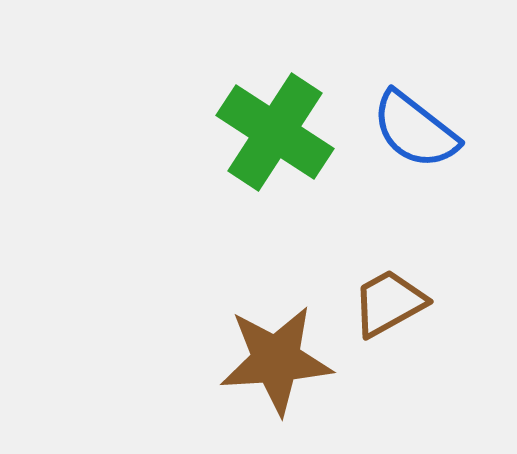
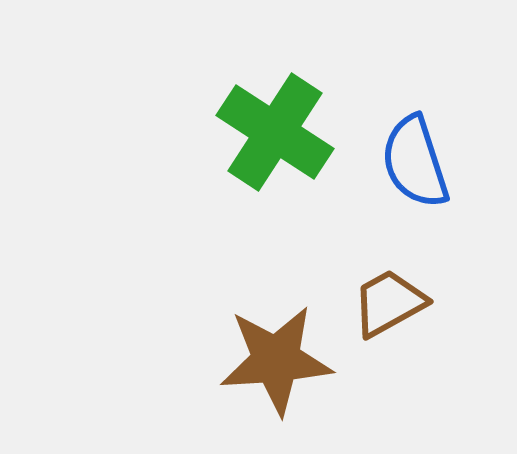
blue semicircle: moved 32 px down; rotated 34 degrees clockwise
